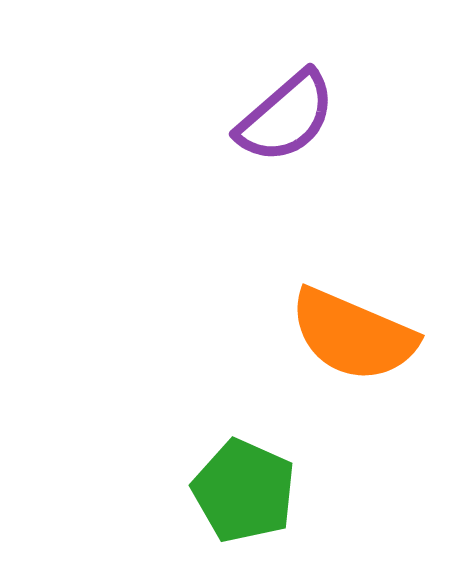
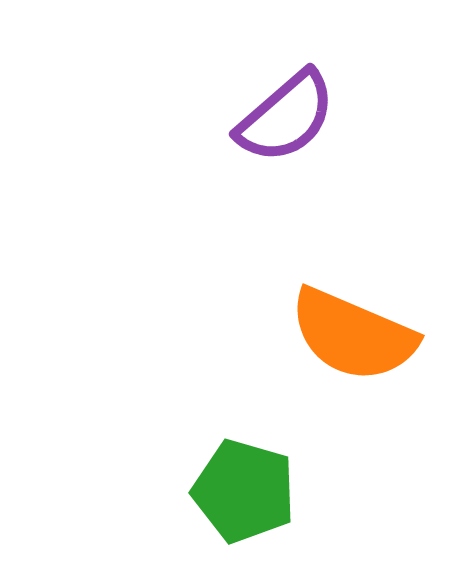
green pentagon: rotated 8 degrees counterclockwise
